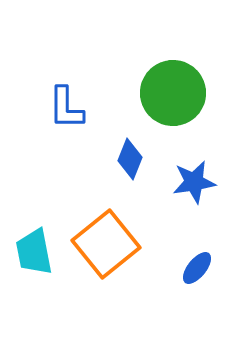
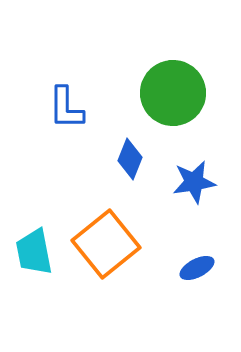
blue ellipse: rotated 24 degrees clockwise
